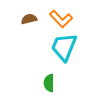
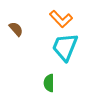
brown semicircle: moved 13 px left, 10 px down; rotated 63 degrees clockwise
cyan trapezoid: moved 1 px right
